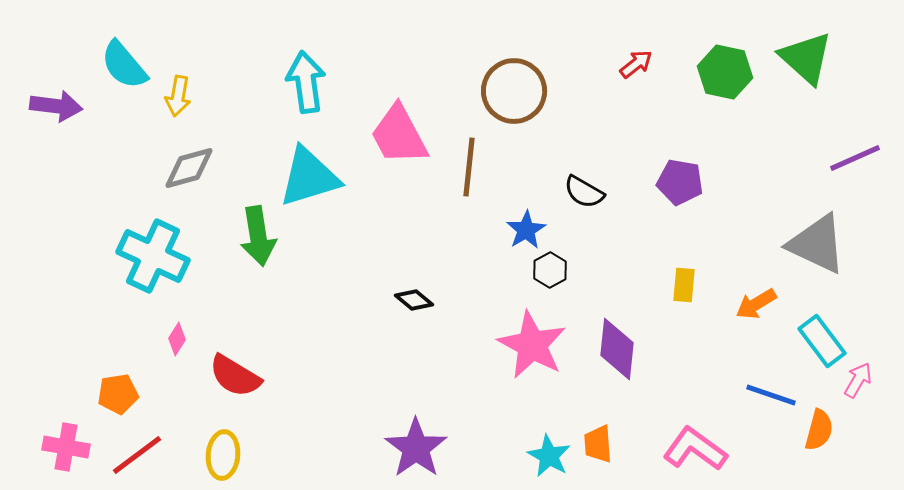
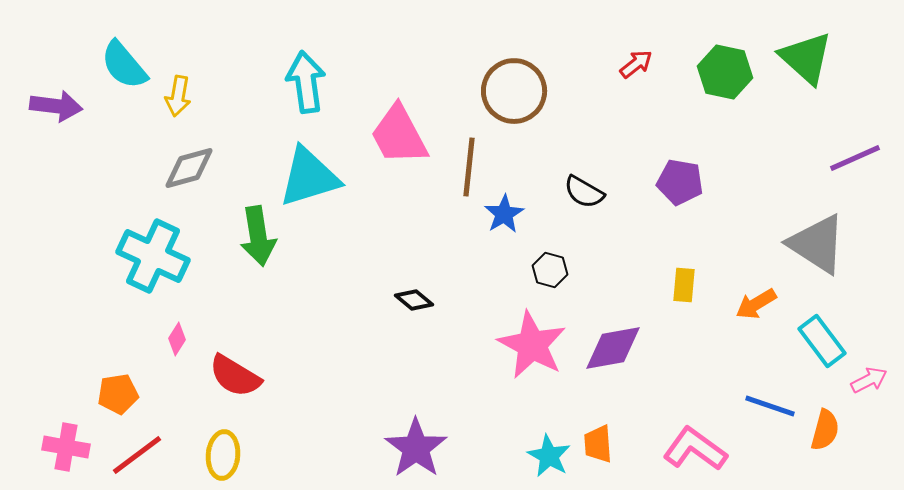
blue star: moved 22 px left, 16 px up
gray triangle: rotated 8 degrees clockwise
black hexagon: rotated 16 degrees counterclockwise
purple diamond: moved 4 px left, 1 px up; rotated 74 degrees clockwise
pink arrow: moved 11 px right; rotated 33 degrees clockwise
blue line: moved 1 px left, 11 px down
orange semicircle: moved 6 px right
